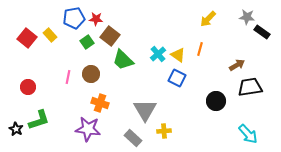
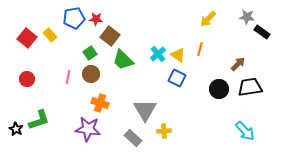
green square: moved 3 px right, 11 px down
brown arrow: moved 1 px right, 1 px up; rotated 14 degrees counterclockwise
red circle: moved 1 px left, 8 px up
black circle: moved 3 px right, 12 px up
cyan arrow: moved 3 px left, 3 px up
